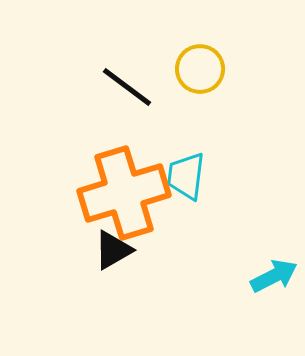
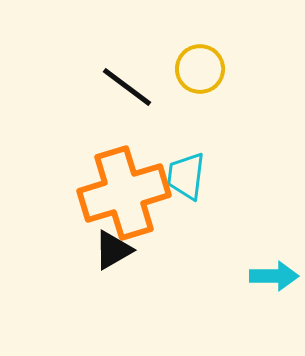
cyan arrow: rotated 27 degrees clockwise
